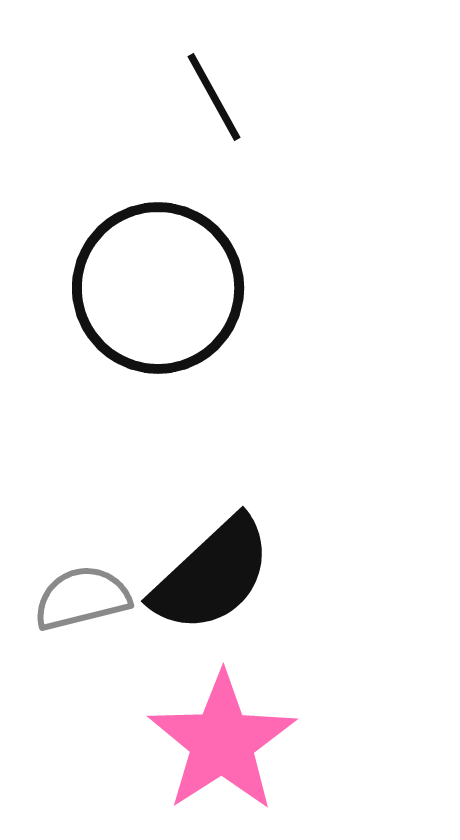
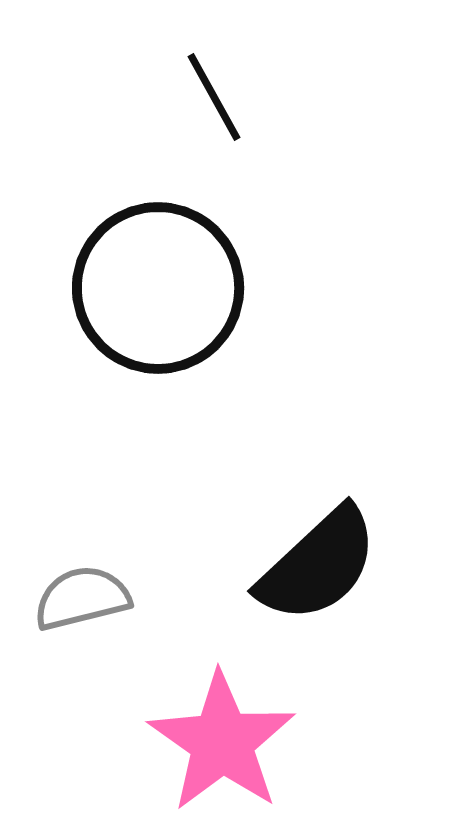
black semicircle: moved 106 px right, 10 px up
pink star: rotated 4 degrees counterclockwise
